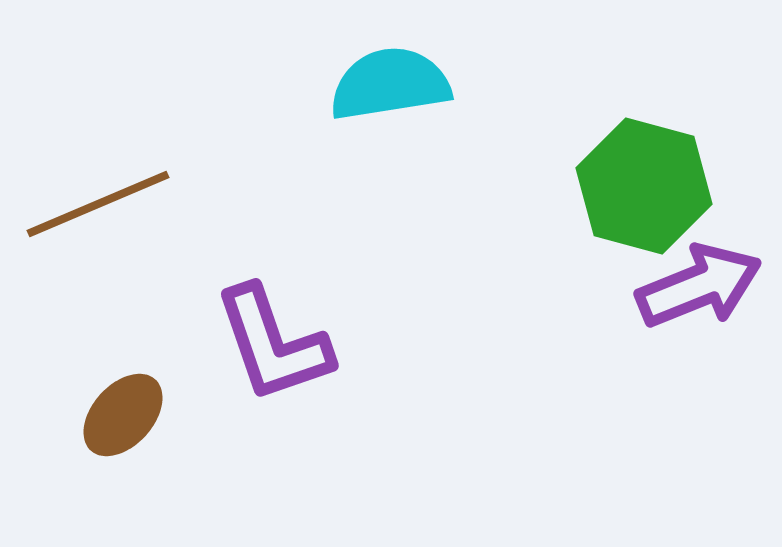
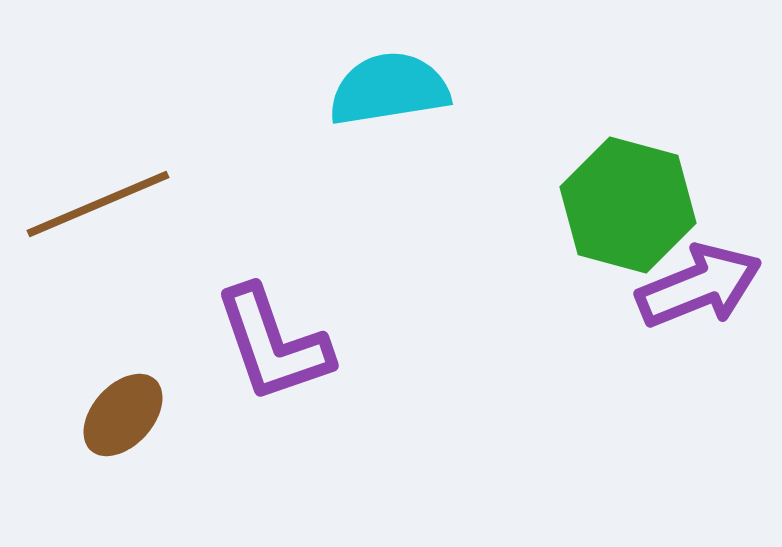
cyan semicircle: moved 1 px left, 5 px down
green hexagon: moved 16 px left, 19 px down
